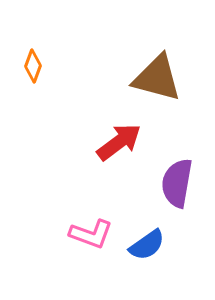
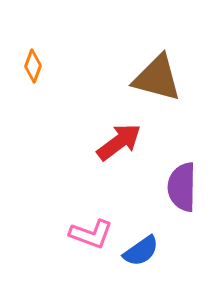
purple semicircle: moved 5 px right, 4 px down; rotated 9 degrees counterclockwise
blue semicircle: moved 6 px left, 6 px down
